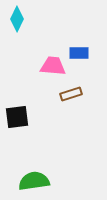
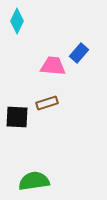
cyan diamond: moved 2 px down
blue rectangle: rotated 48 degrees counterclockwise
brown rectangle: moved 24 px left, 9 px down
black square: rotated 10 degrees clockwise
